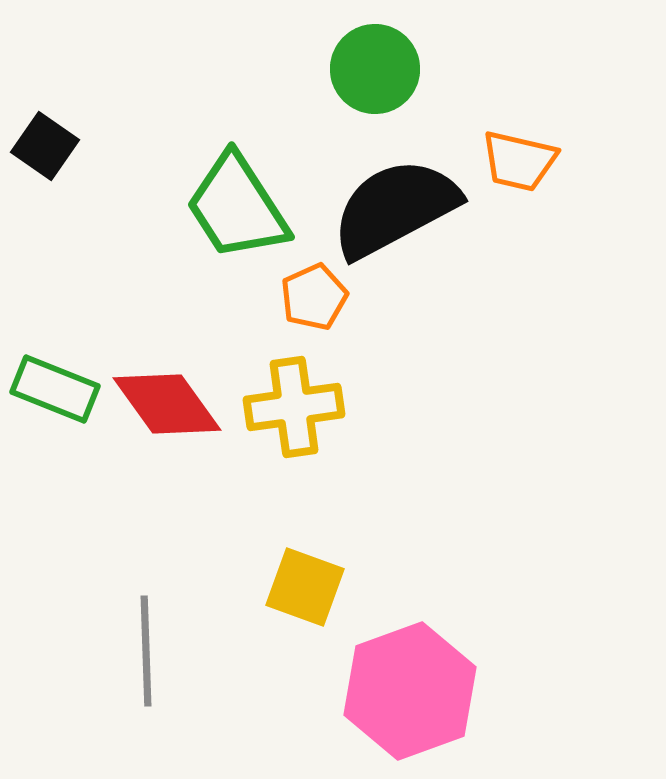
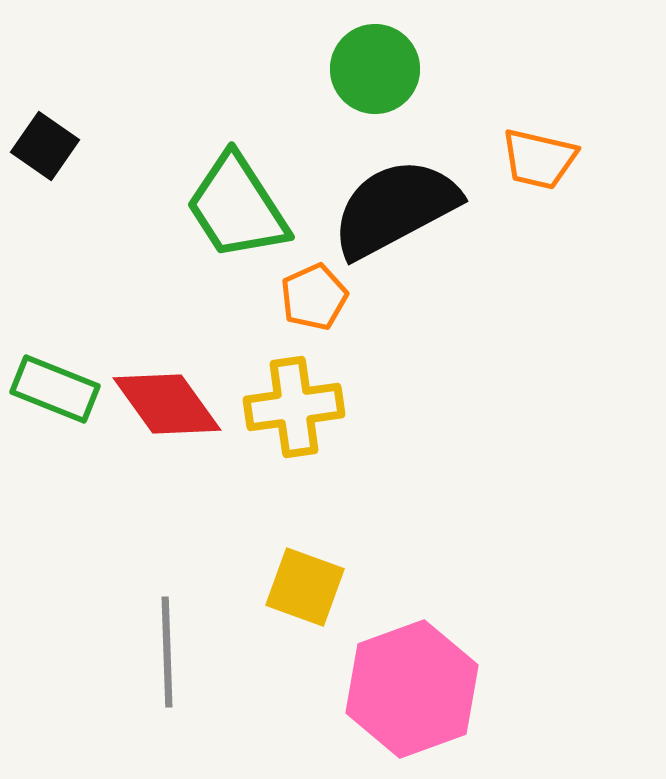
orange trapezoid: moved 20 px right, 2 px up
gray line: moved 21 px right, 1 px down
pink hexagon: moved 2 px right, 2 px up
